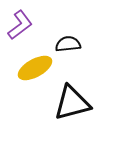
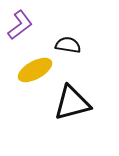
black semicircle: moved 1 px down; rotated 15 degrees clockwise
yellow ellipse: moved 2 px down
